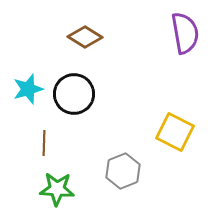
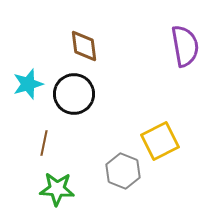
purple semicircle: moved 13 px down
brown diamond: moved 1 px left, 9 px down; rotated 52 degrees clockwise
cyan star: moved 5 px up
yellow square: moved 15 px left, 9 px down; rotated 36 degrees clockwise
brown line: rotated 10 degrees clockwise
gray hexagon: rotated 16 degrees counterclockwise
